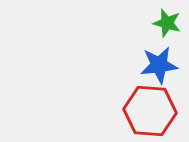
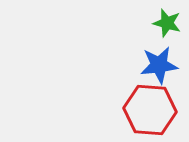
red hexagon: moved 1 px up
